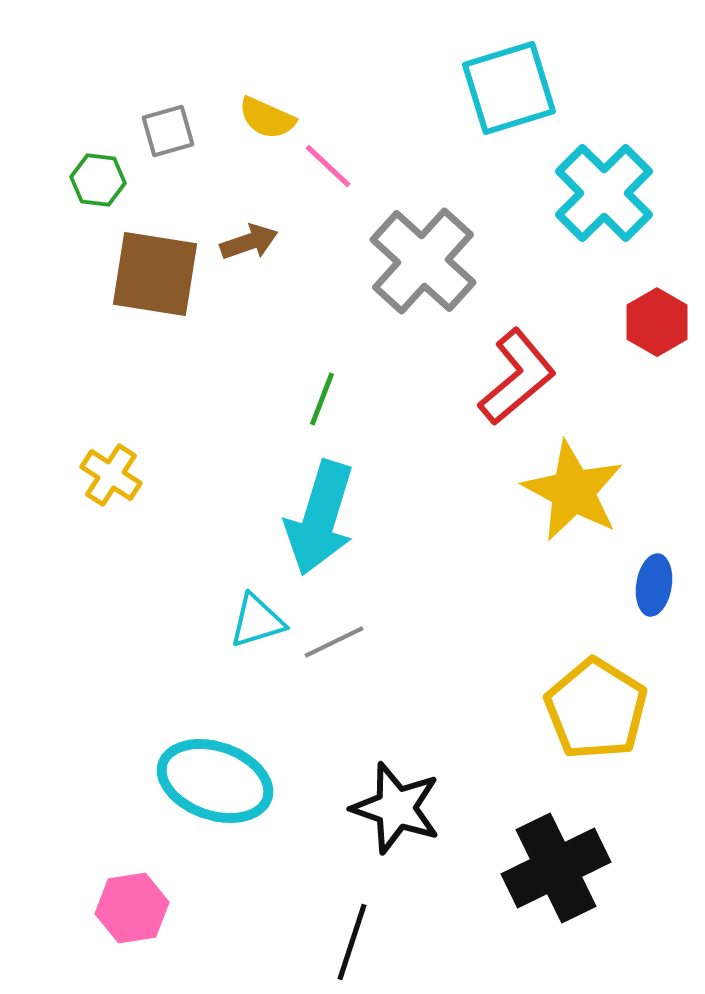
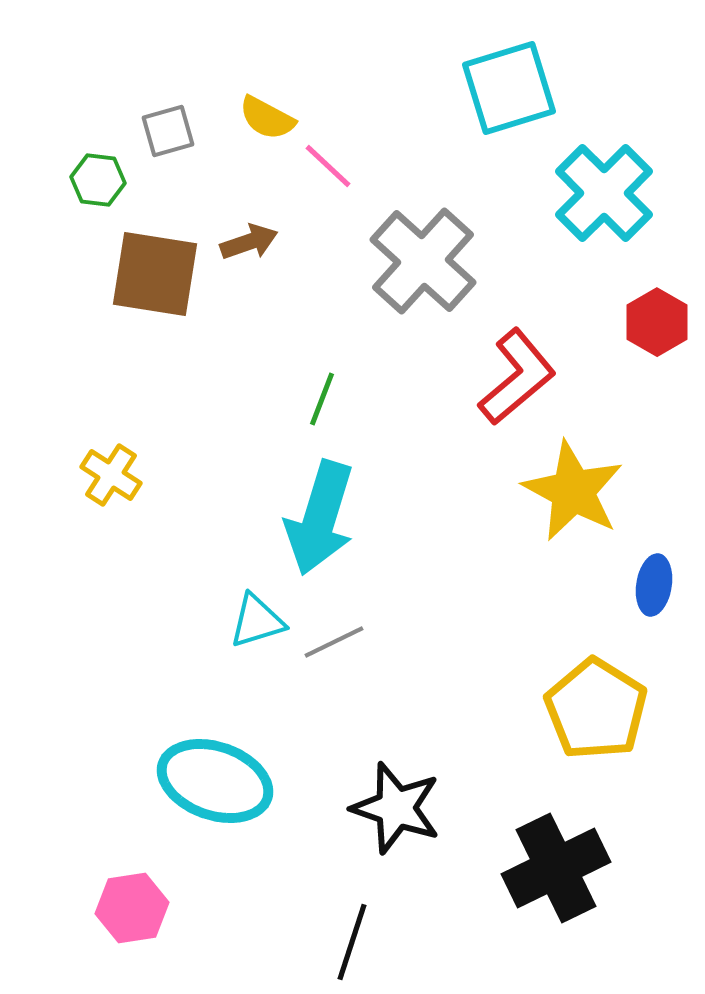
yellow semicircle: rotated 4 degrees clockwise
